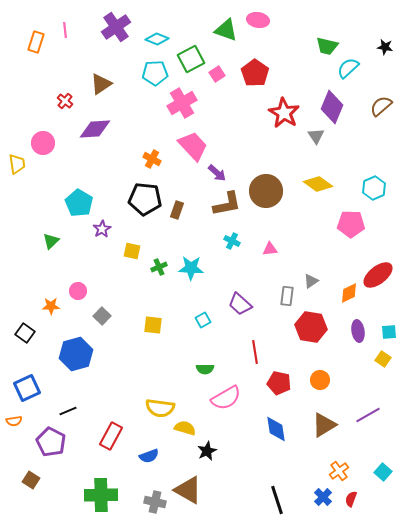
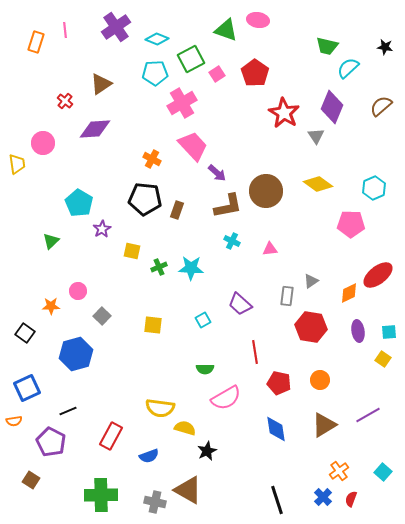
brown L-shape at (227, 204): moved 1 px right, 2 px down
